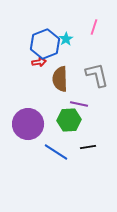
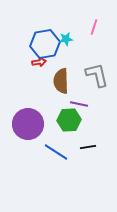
cyan star: rotated 24 degrees clockwise
blue hexagon: rotated 12 degrees clockwise
brown semicircle: moved 1 px right, 2 px down
